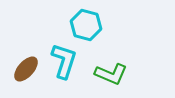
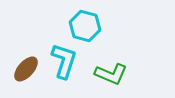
cyan hexagon: moved 1 px left, 1 px down
